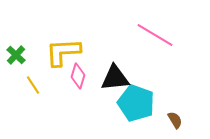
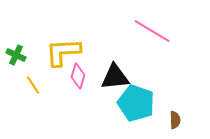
pink line: moved 3 px left, 4 px up
green cross: rotated 18 degrees counterclockwise
black triangle: moved 1 px up
brown semicircle: rotated 30 degrees clockwise
